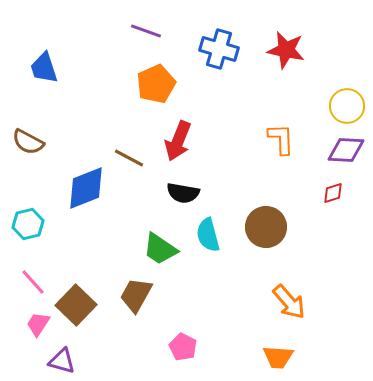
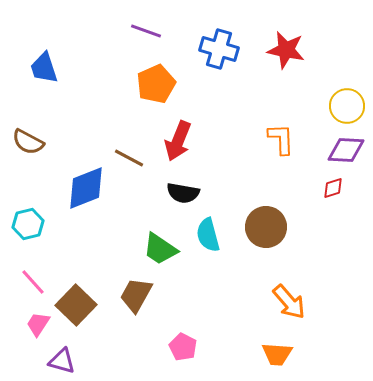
red diamond: moved 5 px up
orange trapezoid: moved 1 px left, 3 px up
